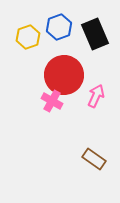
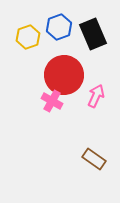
black rectangle: moved 2 px left
